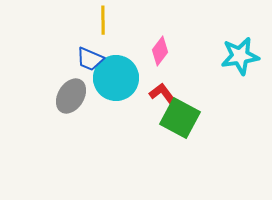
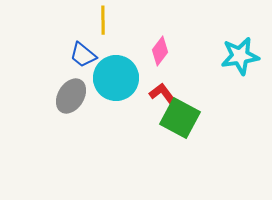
blue trapezoid: moved 7 px left, 4 px up; rotated 16 degrees clockwise
